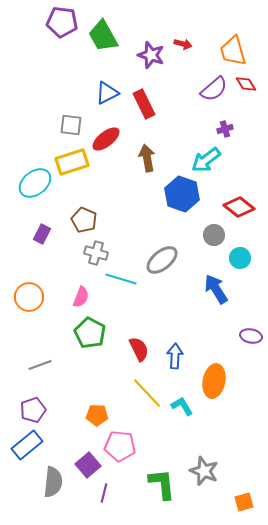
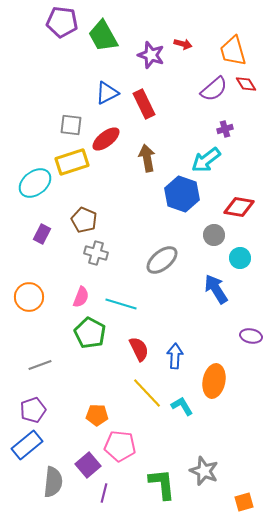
red diamond at (239, 207): rotated 28 degrees counterclockwise
cyan line at (121, 279): moved 25 px down
